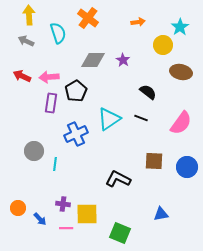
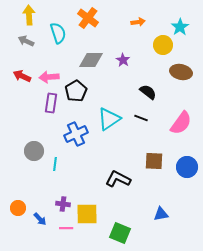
gray diamond: moved 2 px left
